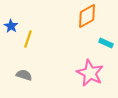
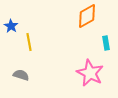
yellow line: moved 1 px right, 3 px down; rotated 30 degrees counterclockwise
cyan rectangle: rotated 56 degrees clockwise
gray semicircle: moved 3 px left
